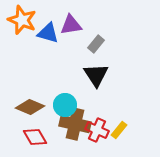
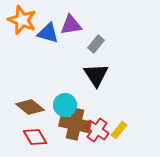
brown diamond: rotated 16 degrees clockwise
red cross: rotated 10 degrees clockwise
